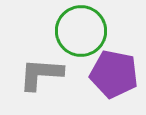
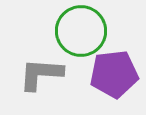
purple pentagon: rotated 18 degrees counterclockwise
